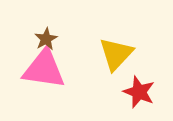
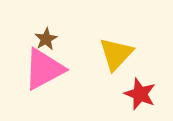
pink triangle: rotated 36 degrees counterclockwise
red star: moved 1 px right, 2 px down
